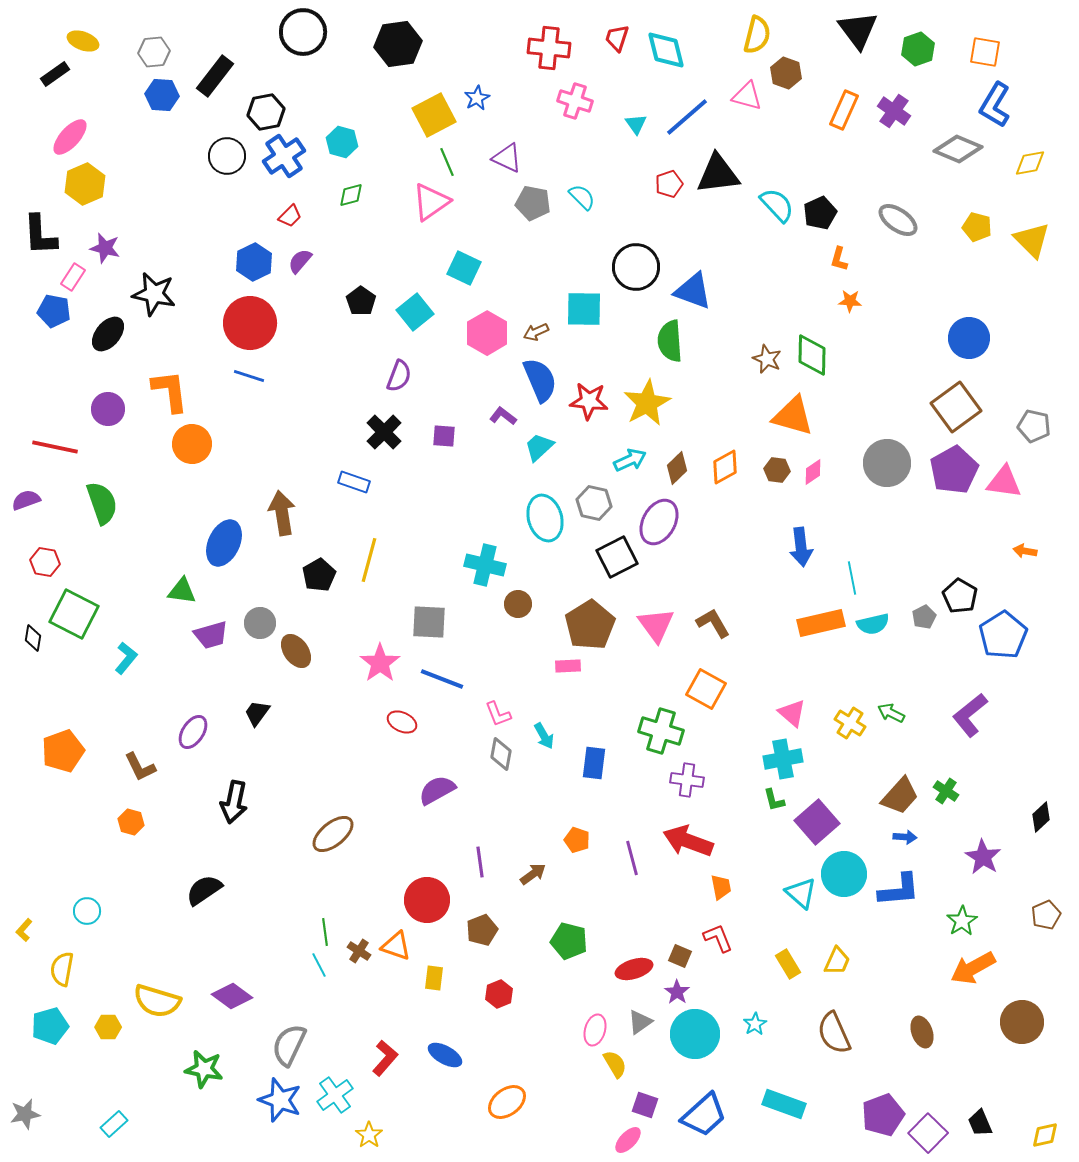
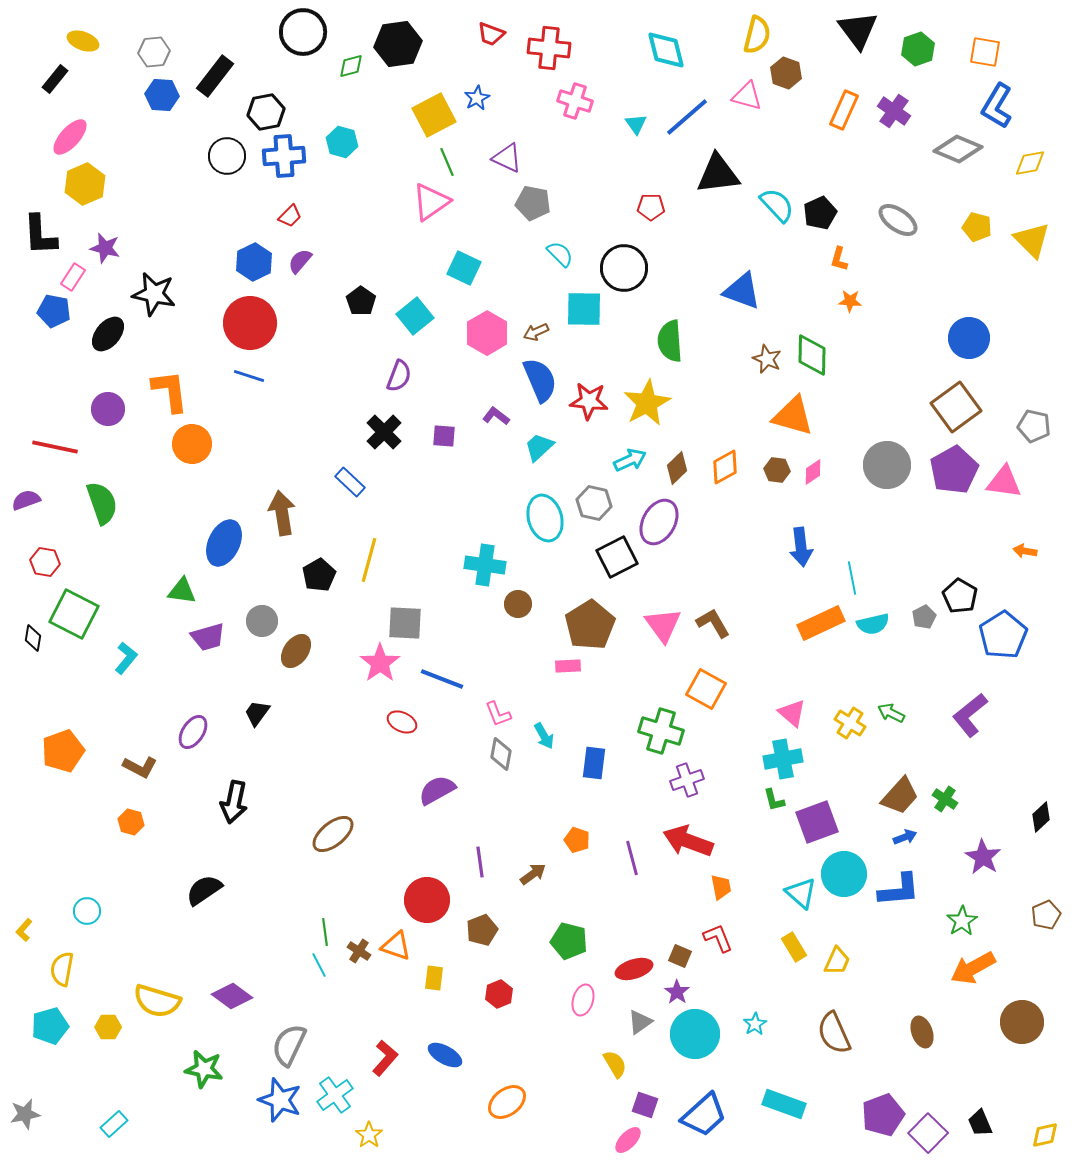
red trapezoid at (617, 38): moved 126 px left, 4 px up; rotated 88 degrees counterclockwise
black rectangle at (55, 74): moved 5 px down; rotated 16 degrees counterclockwise
blue L-shape at (995, 105): moved 2 px right, 1 px down
blue cross at (284, 156): rotated 30 degrees clockwise
red pentagon at (669, 184): moved 18 px left, 23 px down; rotated 20 degrees clockwise
green diamond at (351, 195): moved 129 px up
cyan semicircle at (582, 197): moved 22 px left, 57 px down
black circle at (636, 267): moved 12 px left, 1 px down
blue triangle at (693, 291): moved 49 px right
cyan square at (415, 312): moved 4 px down
purple L-shape at (503, 416): moved 7 px left
gray circle at (887, 463): moved 2 px down
blue rectangle at (354, 482): moved 4 px left; rotated 24 degrees clockwise
cyan cross at (485, 565): rotated 6 degrees counterclockwise
gray square at (429, 622): moved 24 px left, 1 px down
gray circle at (260, 623): moved 2 px right, 2 px up
orange rectangle at (821, 623): rotated 12 degrees counterclockwise
pink triangle at (656, 625): moved 7 px right
purple trapezoid at (211, 635): moved 3 px left, 2 px down
brown ellipse at (296, 651): rotated 72 degrees clockwise
brown L-shape at (140, 767): rotated 36 degrees counterclockwise
purple cross at (687, 780): rotated 28 degrees counterclockwise
green cross at (946, 791): moved 1 px left, 8 px down
purple square at (817, 822): rotated 21 degrees clockwise
blue arrow at (905, 837): rotated 25 degrees counterclockwise
yellow rectangle at (788, 964): moved 6 px right, 17 px up
pink ellipse at (595, 1030): moved 12 px left, 30 px up
